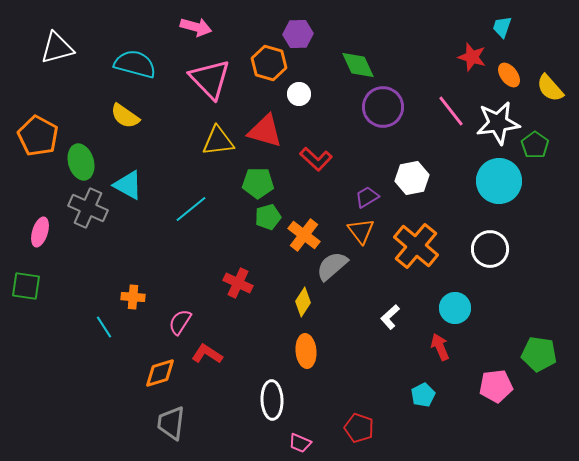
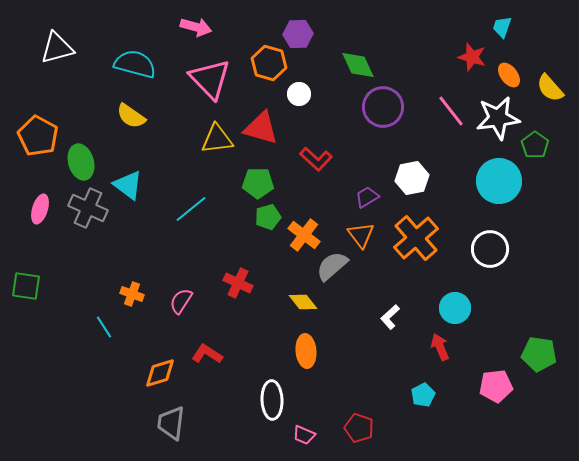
yellow semicircle at (125, 116): moved 6 px right
white star at (498, 123): moved 5 px up
red triangle at (265, 131): moved 4 px left, 3 px up
yellow triangle at (218, 141): moved 1 px left, 2 px up
cyan triangle at (128, 185): rotated 8 degrees clockwise
orange triangle at (361, 231): moved 4 px down
pink ellipse at (40, 232): moved 23 px up
orange cross at (416, 246): moved 8 px up; rotated 9 degrees clockwise
orange cross at (133, 297): moved 1 px left, 3 px up; rotated 15 degrees clockwise
yellow diamond at (303, 302): rotated 72 degrees counterclockwise
pink semicircle at (180, 322): moved 1 px right, 21 px up
pink trapezoid at (300, 443): moved 4 px right, 8 px up
